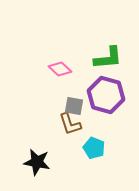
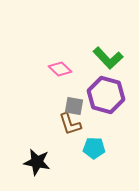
green L-shape: rotated 52 degrees clockwise
cyan pentagon: rotated 20 degrees counterclockwise
